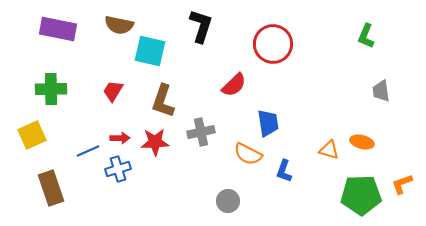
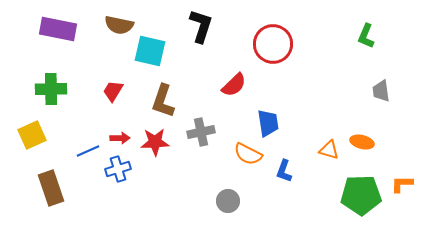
orange L-shape: rotated 20 degrees clockwise
